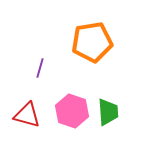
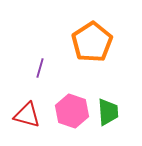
orange pentagon: rotated 24 degrees counterclockwise
